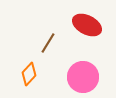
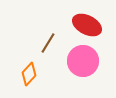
pink circle: moved 16 px up
